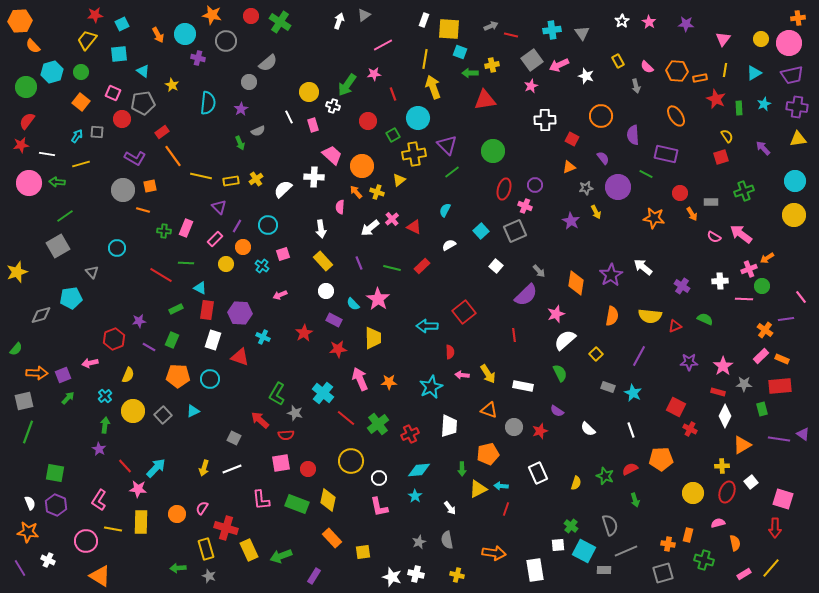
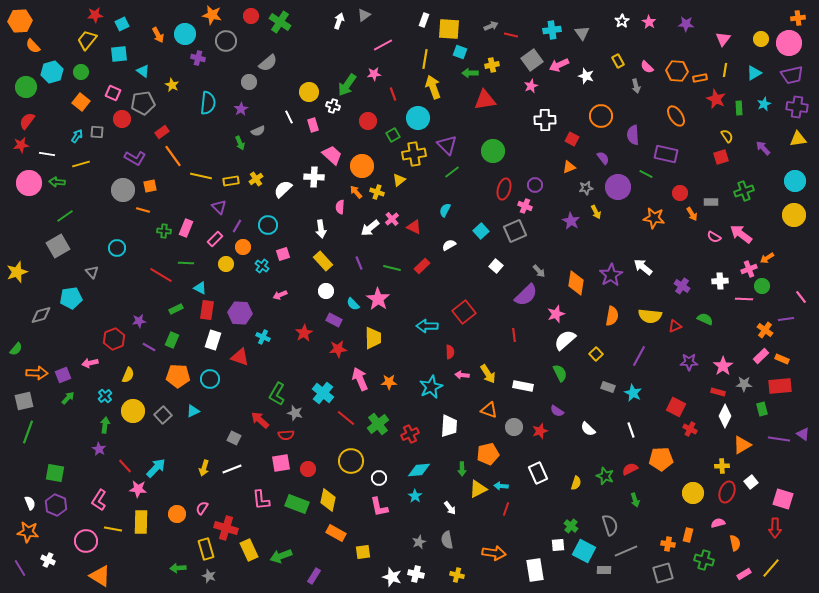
orange rectangle at (332, 538): moved 4 px right, 5 px up; rotated 18 degrees counterclockwise
